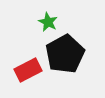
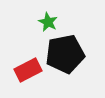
black pentagon: rotated 18 degrees clockwise
